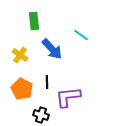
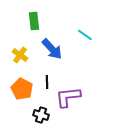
cyan line: moved 4 px right
